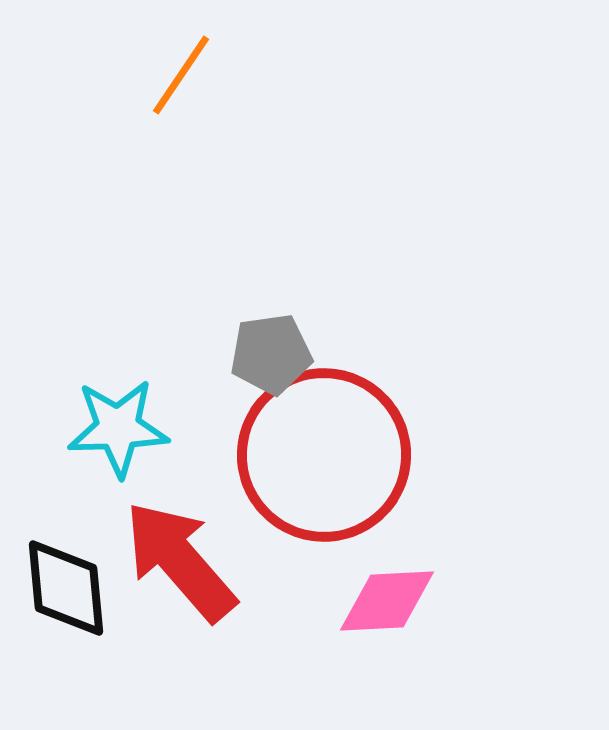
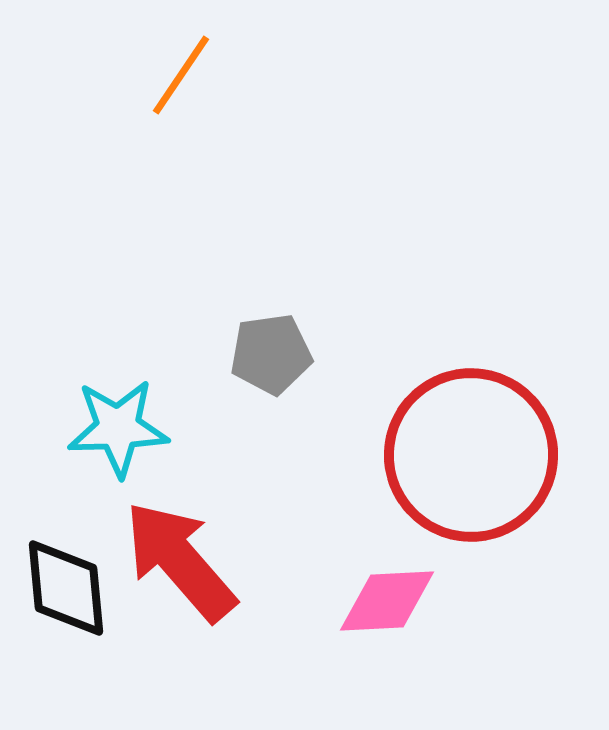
red circle: moved 147 px right
